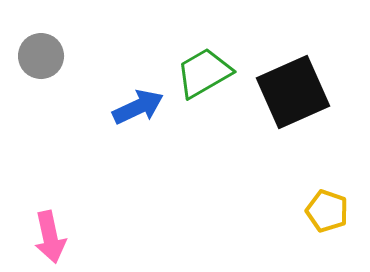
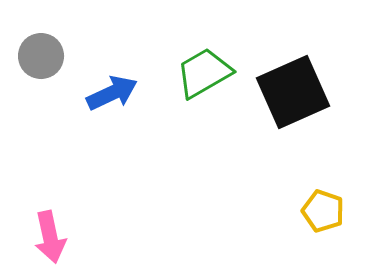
blue arrow: moved 26 px left, 14 px up
yellow pentagon: moved 4 px left
